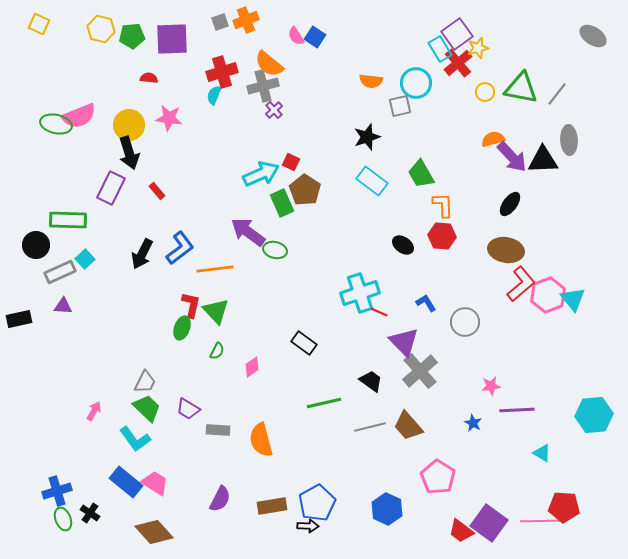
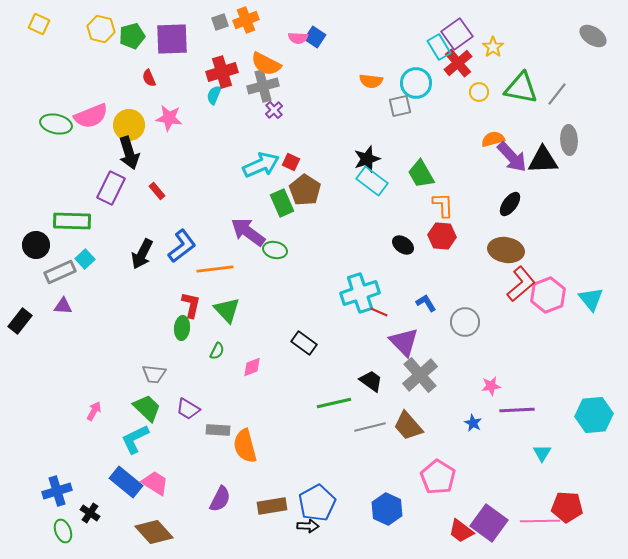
green pentagon at (132, 36): rotated 10 degrees counterclockwise
pink semicircle at (296, 36): moved 2 px right, 2 px down; rotated 54 degrees counterclockwise
yellow star at (478, 48): moved 15 px right, 1 px up; rotated 20 degrees counterclockwise
cyan rectangle at (440, 49): moved 1 px left, 2 px up
orange semicircle at (269, 64): moved 3 px left; rotated 12 degrees counterclockwise
red semicircle at (149, 78): rotated 120 degrees counterclockwise
yellow circle at (485, 92): moved 6 px left
pink semicircle at (79, 116): moved 12 px right
black star at (367, 137): moved 22 px down
cyan arrow at (261, 174): moved 9 px up
green rectangle at (68, 220): moved 4 px right, 1 px down
blue L-shape at (180, 248): moved 2 px right, 2 px up
cyan triangle at (573, 299): moved 18 px right
green triangle at (216, 311): moved 11 px right, 1 px up
black rectangle at (19, 319): moved 1 px right, 2 px down; rotated 40 degrees counterclockwise
green ellipse at (182, 328): rotated 15 degrees counterclockwise
pink diamond at (252, 367): rotated 15 degrees clockwise
gray cross at (420, 371): moved 4 px down
gray trapezoid at (145, 382): moved 9 px right, 8 px up; rotated 70 degrees clockwise
green line at (324, 403): moved 10 px right
cyan L-shape at (135, 439): rotated 100 degrees clockwise
orange semicircle at (261, 440): moved 16 px left, 6 px down
cyan triangle at (542, 453): rotated 30 degrees clockwise
red pentagon at (564, 507): moved 3 px right
green ellipse at (63, 519): moved 12 px down
